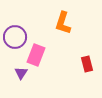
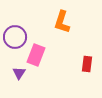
orange L-shape: moved 1 px left, 1 px up
red rectangle: rotated 21 degrees clockwise
purple triangle: moved 2 px left
